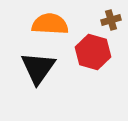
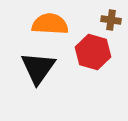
brown cross: rotated 24 degrees clockwise
